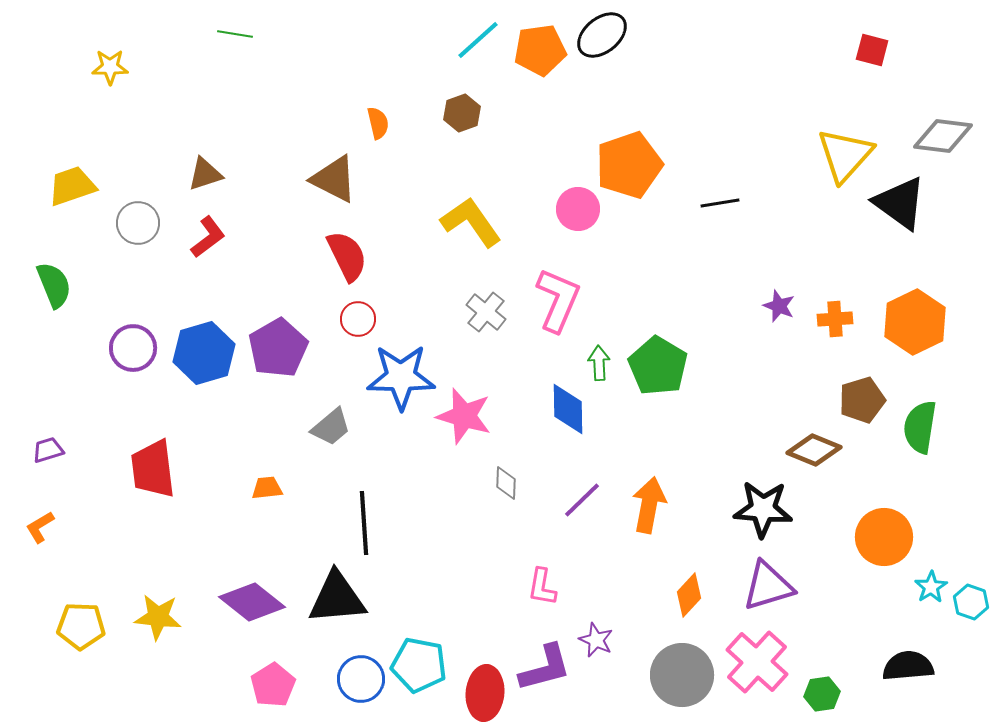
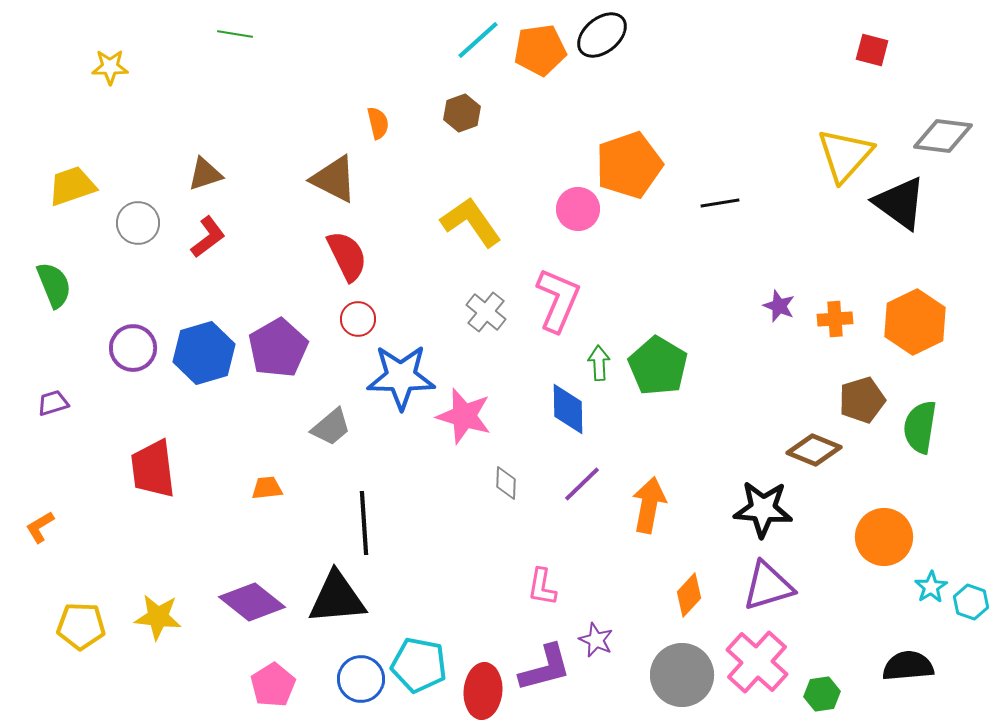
purple trapezoid at (48, 450): moved 5 px right, 47 px up
purple line at (582, 500): moved 16 px up
red ellipse at (485, 693): moved 2 px left, 2 px up
